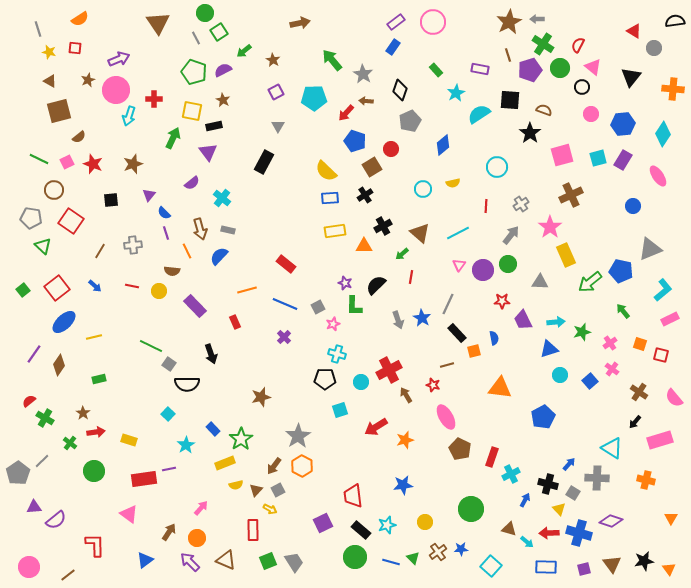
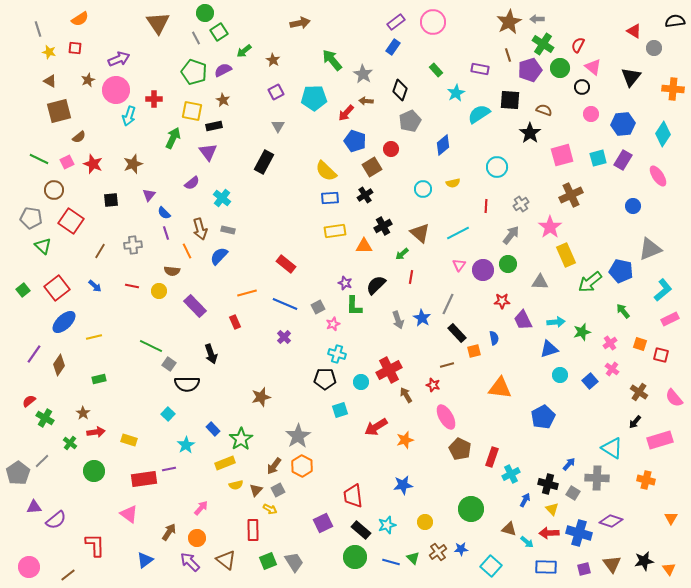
orange line at (247, 290): moved 3 px down
yellow triangle at (559, 509): moved 7 px left
brown triangle at (226, 560): rotated 15 degrees clockwise
